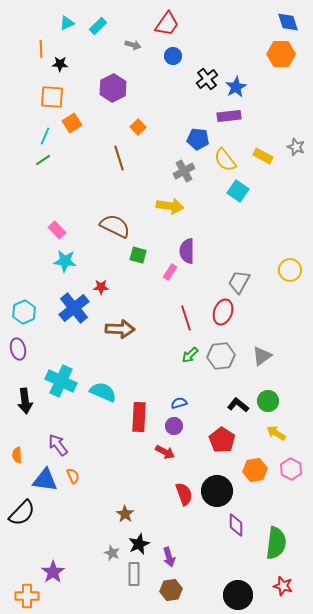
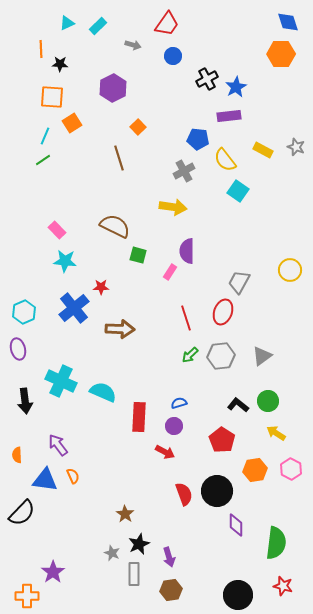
black cross at (207, 79): rotated 10 degrees clockwise
yellow rectangle at (263, 156): moved 6 px up
yellow arrow at (170, 206): moved 3 px right, 1 px down
